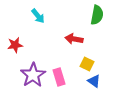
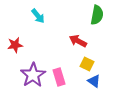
red arrow: moved 4 px right, 2 px down; rotated 18 degrees clockwise
